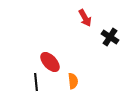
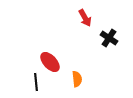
black cross: moved 1 px left, 1 px down
orange semicircle: moved 4 px right, 2 px up
